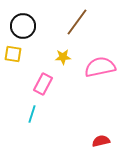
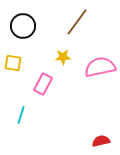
yellow square: moved 9 px down
cyan line: moved 11 px left, 1 px down
